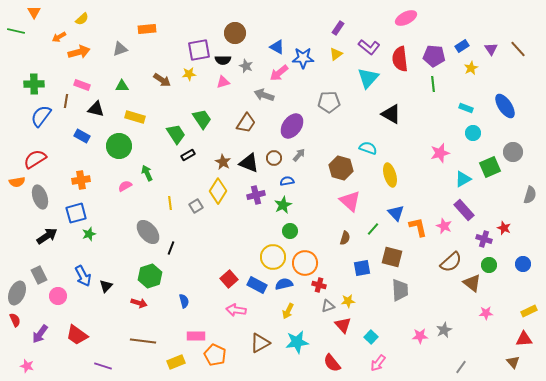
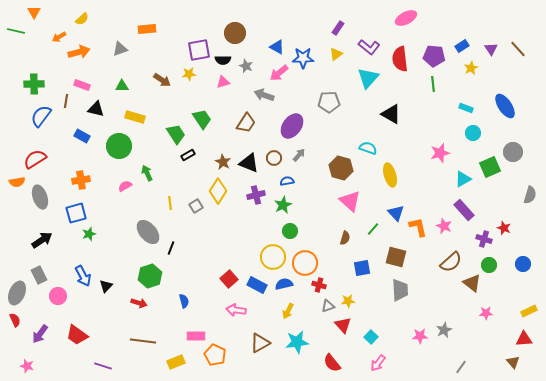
black arrow at (47, 236): moved 5 px left, 4 px down
brown square at (392, 257): moved 4 px right
